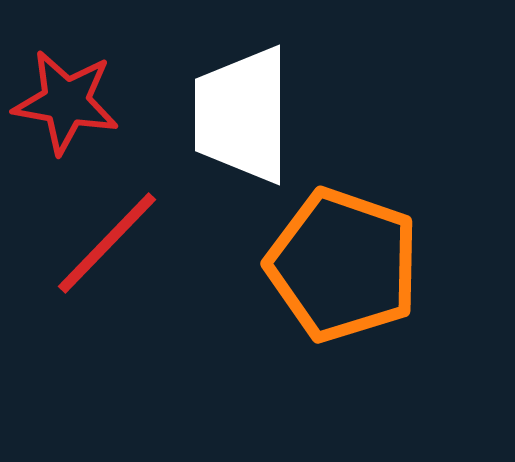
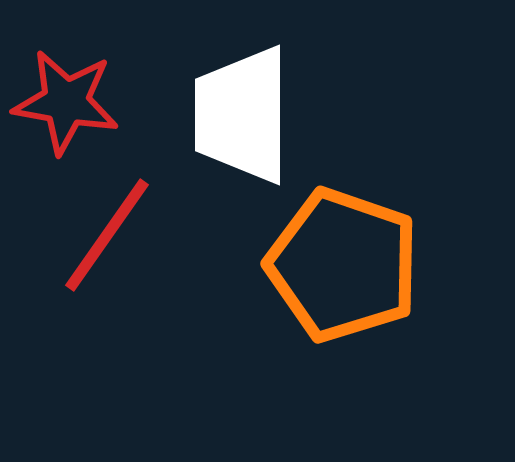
red line: moved 8 px up; rotated 9 degrees counterclockwise
